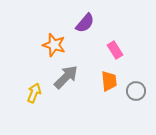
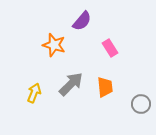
purple semicircle: moved 3 px left, 2 px up
pink rectangle: moved 5 px left, 2 px up
gray arrow: moved 5 px right, 7 px down
orange trapezoid: moved 4 px left, 6 px down
gray circle: moved 5 px right, 13 px down
